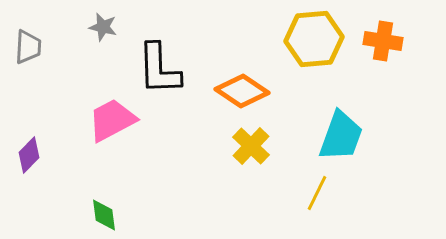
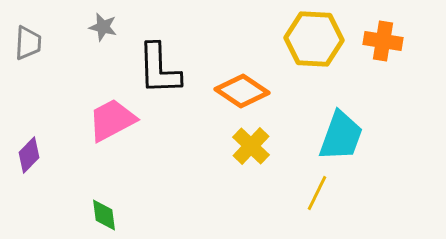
yellow hexagon: rotated 8 degrees clockwise
gray trapezoid: moved 4 px up
